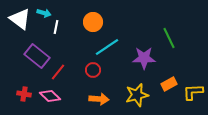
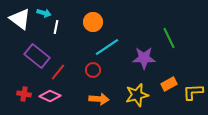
pink diamond: rotated 20 degrees counterclockwise
